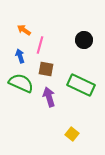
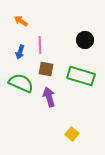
orange arrow: moved 3 px left, 9 px up
black circle: moved 1 px right
pink line: rotated 18 degrees counterclockwise
blue arrow: moved 4 px up; rotated 144 degrees counterclockwise
green rectangle: moved 9 px up; rotated 8 degrees counterclockwise
